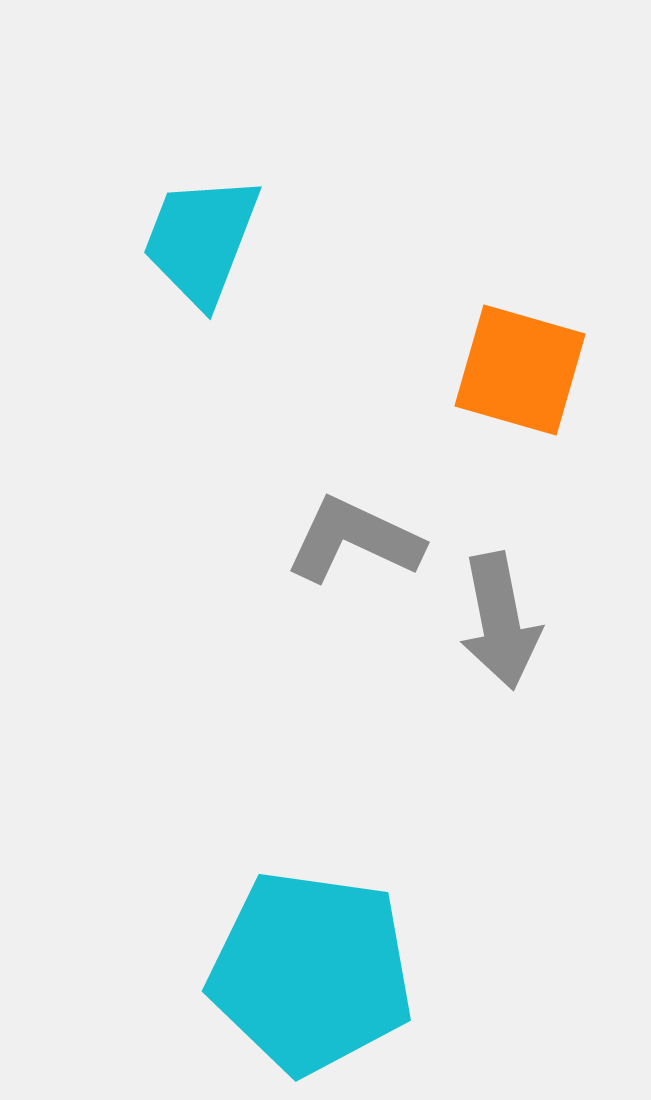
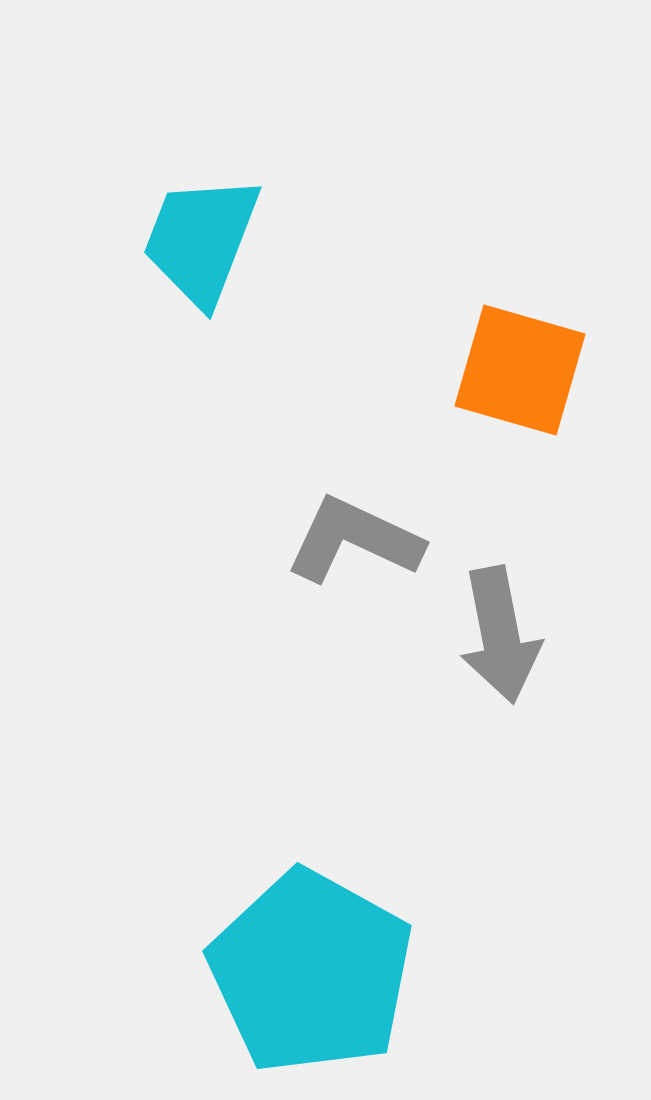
gray arrow: moved 14 px down
cyan pentagon: rotated 21 degrees clockwise
